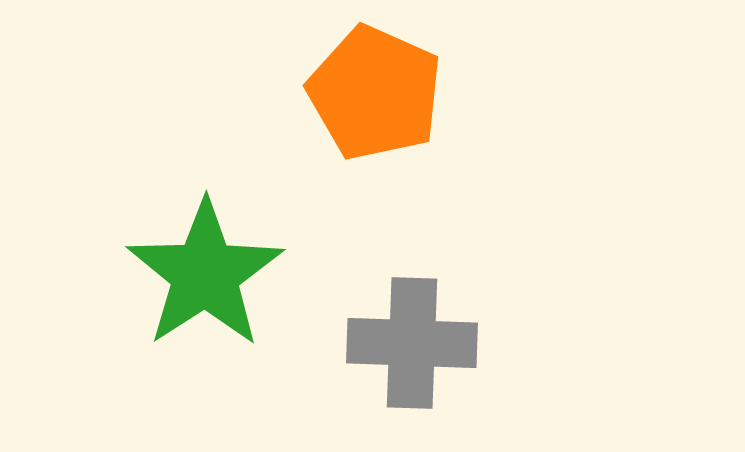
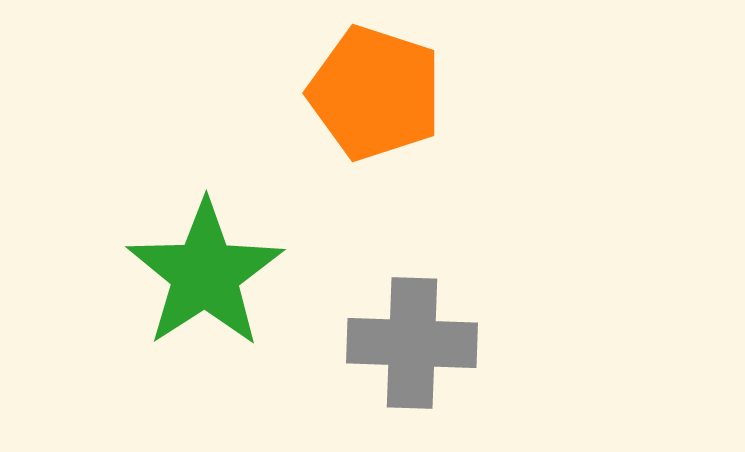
orange pentagon: rotated 6 degrees counterclockwise
